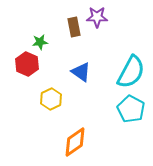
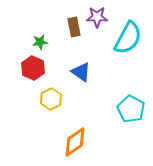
red hexagon: moved 6 px right, 4 px down
cyan semicircle: moved 3 px left, 34 px up
